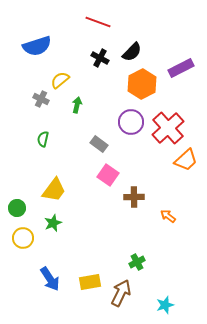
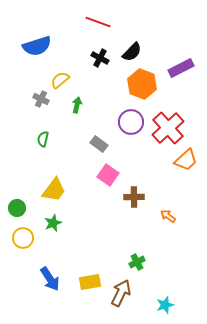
orange hexagon: rotated 12 degrees counterclockwise
